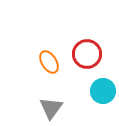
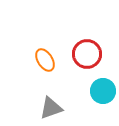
orange ellipse: moved 4 px left, 2 px up
gray triangle: rotated 35 degrees clockwise
